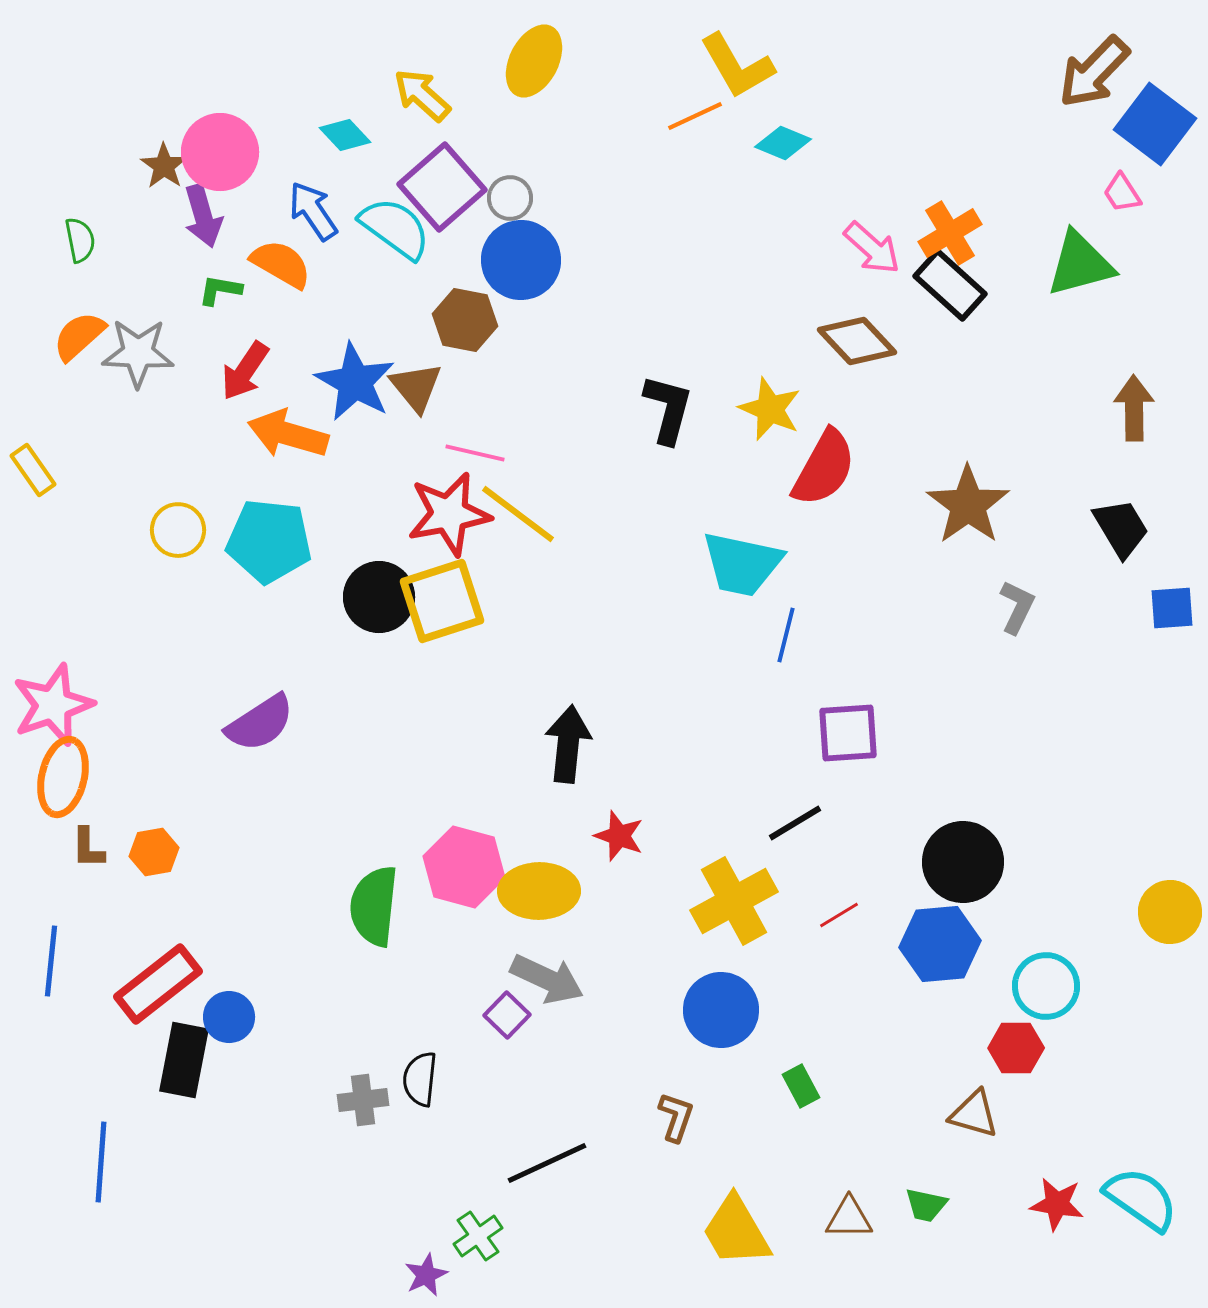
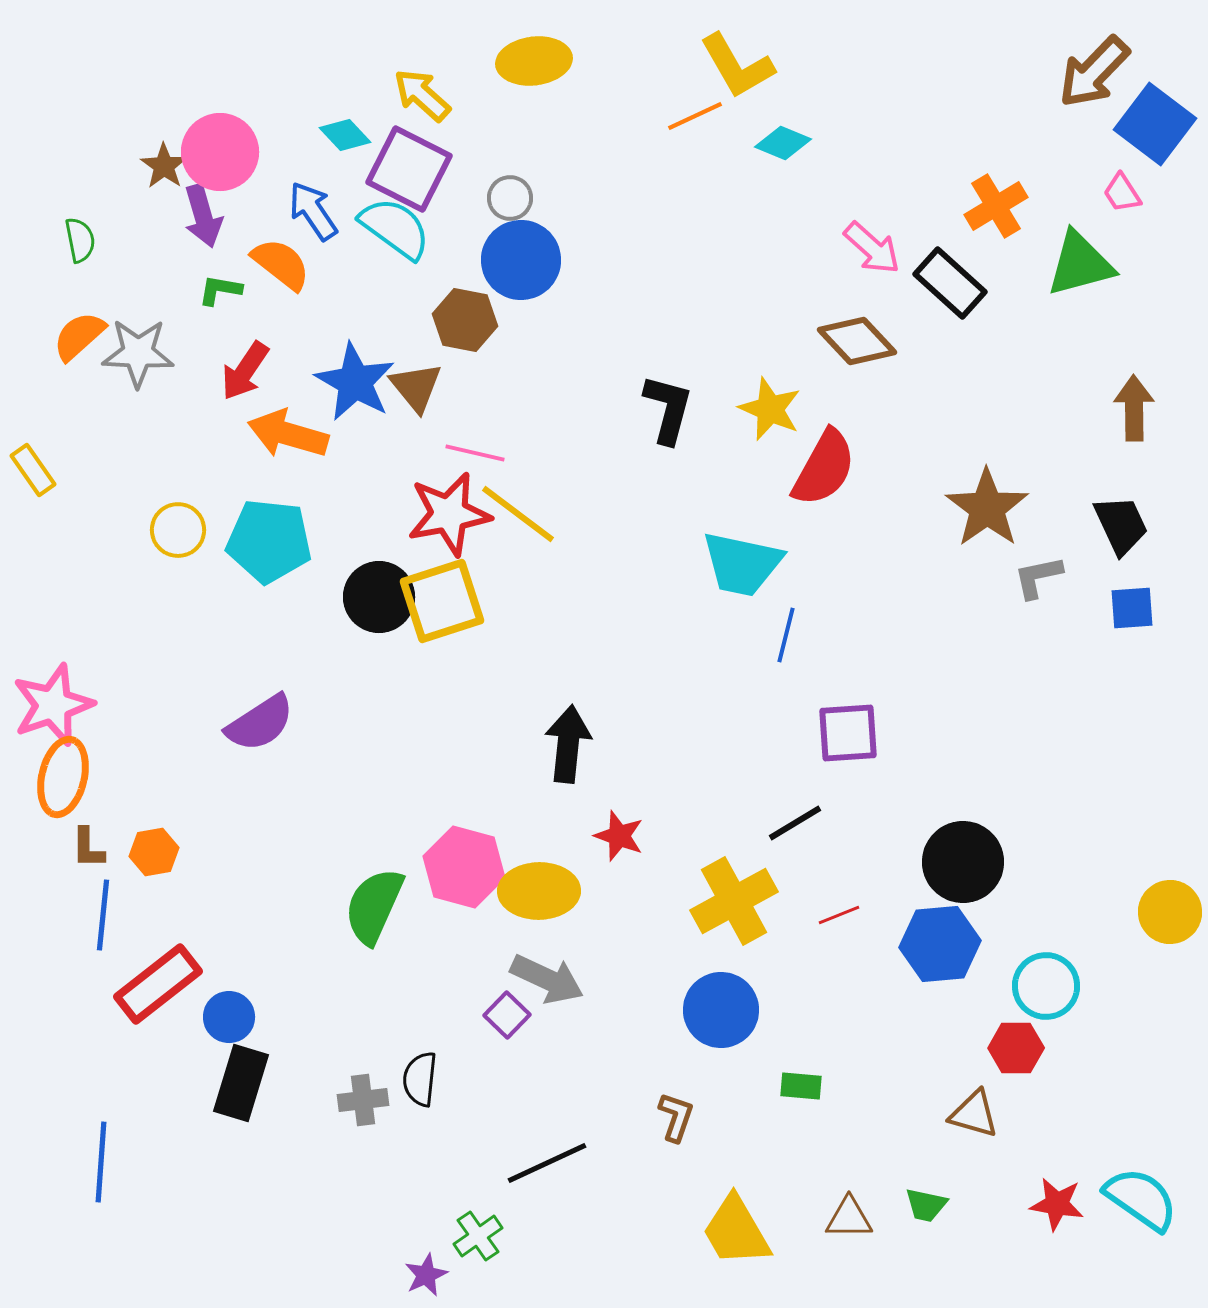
yellow ellipse at (534, 61): rotated 56 degrees clockwise
purple square at (442, 187): moved 33 px left, 18 px up; rotated 22 degrees counterclockwise
orange cross at (950, 233): moved 46 px right, 27 px up
orange semicircle at (281, 264): rotated 8 degrees clockwise
black rectangle at (950, 285): moved 2 px up
brown star at (968, 505): moved 19 px right, 3 px down
black trapezoid at (1121, 528): moved 3 px up; rotated 6 degrees clockwise
gray L-shape at (1017, 607): moved 21 px right, 30 px up; rotated 128 degrees counterclockwise
blue square at (1172, 608): moved 40 px left
green semicircle at (374, 906): rotated 18 degrees clockwise
red line at (839, 915): rotated 9 degrees clockwise
blue line at (51, 961): moved 52 px right, 46 px up
black rectangle at (184, 1060): moved 57 px right, 23 px down; rotated 6 degrees clockwise
green rectangle at (801, 1086): rotated 57 degrees counterclockwise
